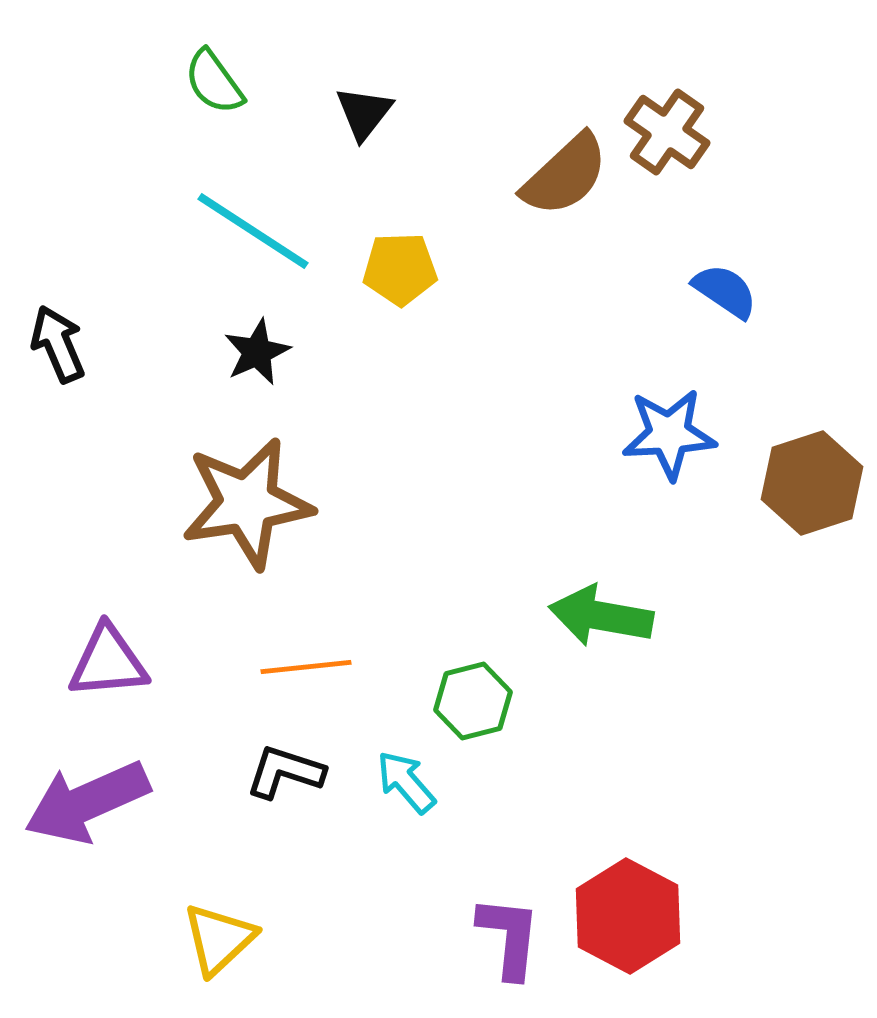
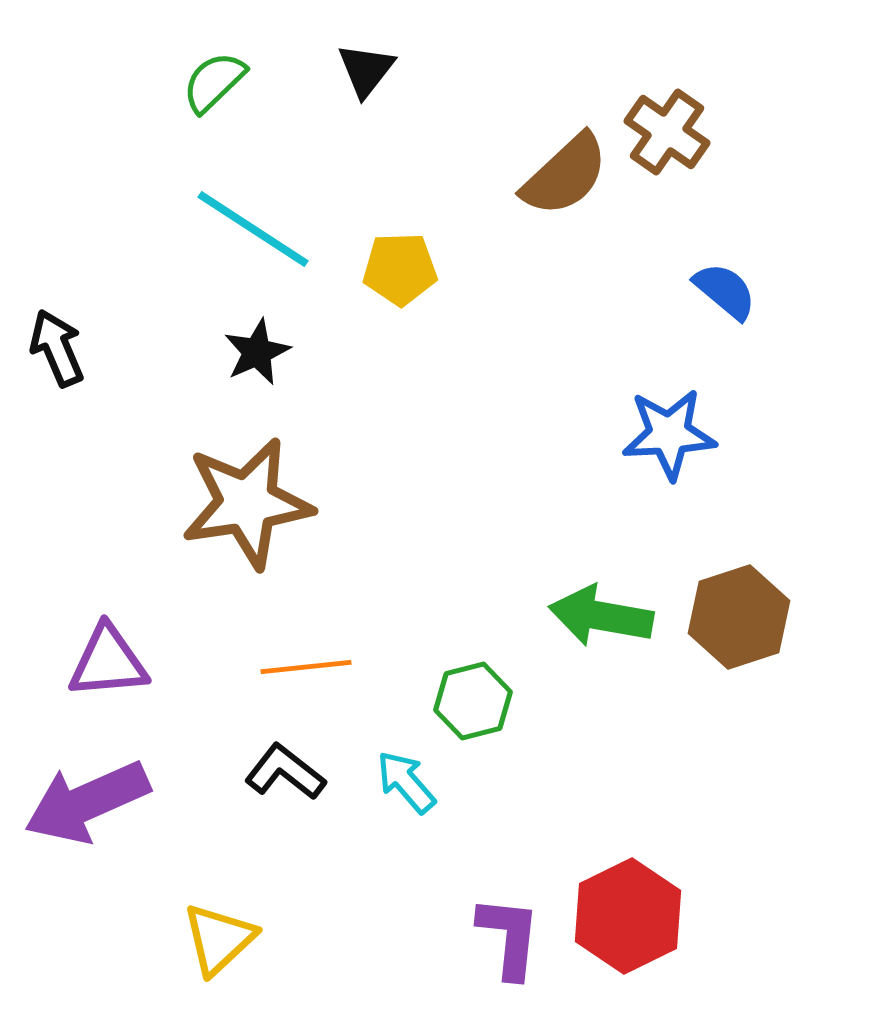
green semicircle: rotated 82 degrees clockwise
black triangle: moved 2 px right, 43 px up
cyan line: moved 2 px up
blue semicircle: rotated 6 degrees clockwise
black arrow: moved 1 px left, 4 px down
brown hexagon: moved 73 px left, 134 px down
black L-shape: rotated 20 degrees clockwise
red hexagon: rotated 6 degrees clockwise
